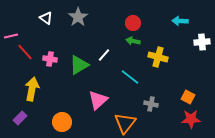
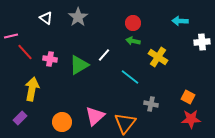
yellow cross: rotated 18 degrees clockwise
pink triangle: moved 3 px left, 16 px down
